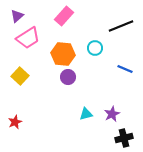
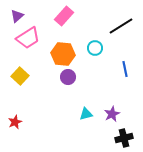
black line: rotated 10 degrees counterclockwise
blue line: rotated 56 degrees clockwise
